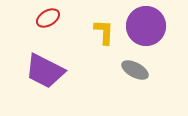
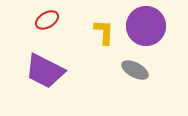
red ellipse: moved 1 px left, 2 px down
